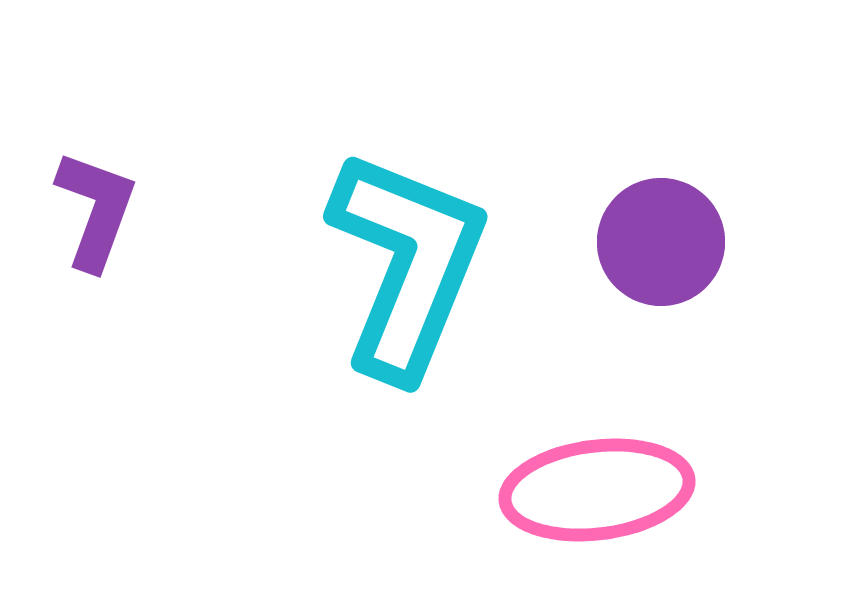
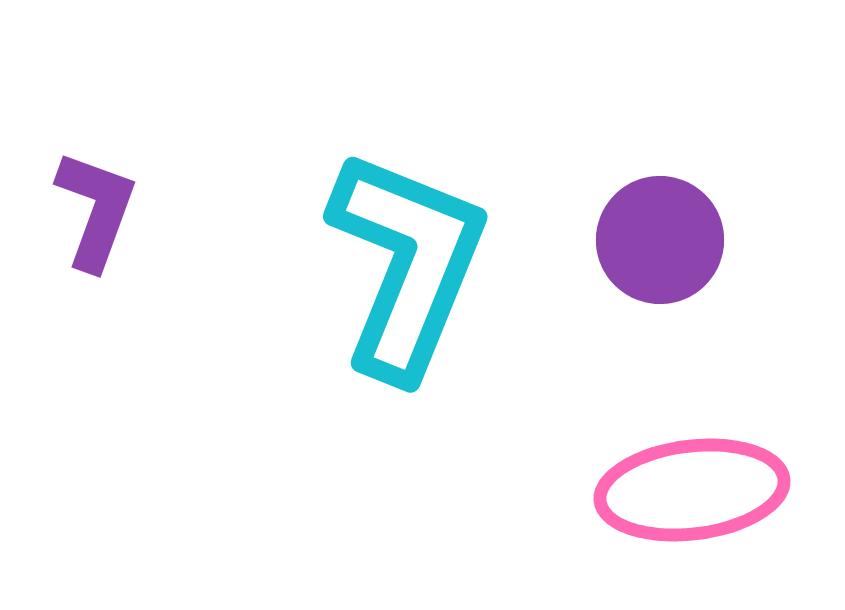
purple circle: moved 1 px left, 2 px up
pink ellipse: moved 95 px right
